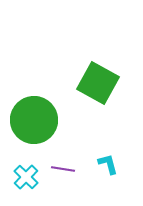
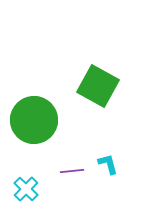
green square: moved 3 px down
purple line: moved 9 px right, 2 px down; rotated 15 degrees counterclockwise
cyan cross: moved 12 px down
